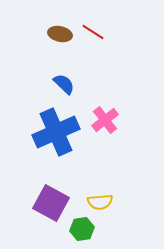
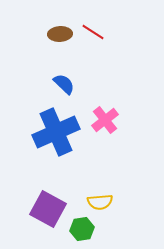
brown ellipse: rotated 15 degrees counterclockwise
purple square: moved 3 px left, 6 px down
